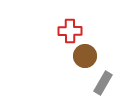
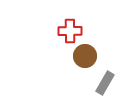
gray rectangle: moved 2 px right
